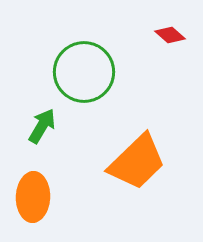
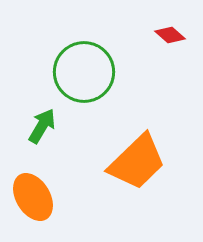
orange ellipse: rotated 33 degrees counterclockwise
